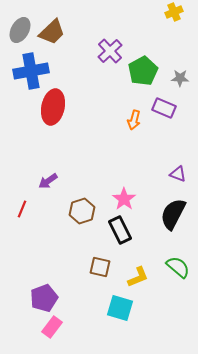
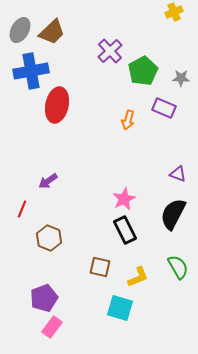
gray star: moved 1 px right
red ellipse: moved 4 px right, 2 px up
orange arrow: moved 6 px left
pink star: rotated 10 degrees clockwise
brown hexagon: moved 33 px left, 27 px down; rotated 20 degrees counterclockwise
black rectangle: moved 5 px right
green semicircle: rotated 20 degrees clockwise
